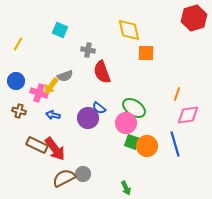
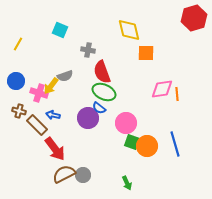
orange line: rotated 24 degrees counterclockwise
green ellipse: moved 30 px left, 16 px up; rotated 10 degrees counterclockwise
pink diamond: moved 26 px left, 26 px up
brown rectangle: moved 20 px up; rotated 20 degrees clockwise
gray circle: moved 1 px down
brown semicircle: moved 4 px up
green arrow: moved 1 px right, 5 px up
